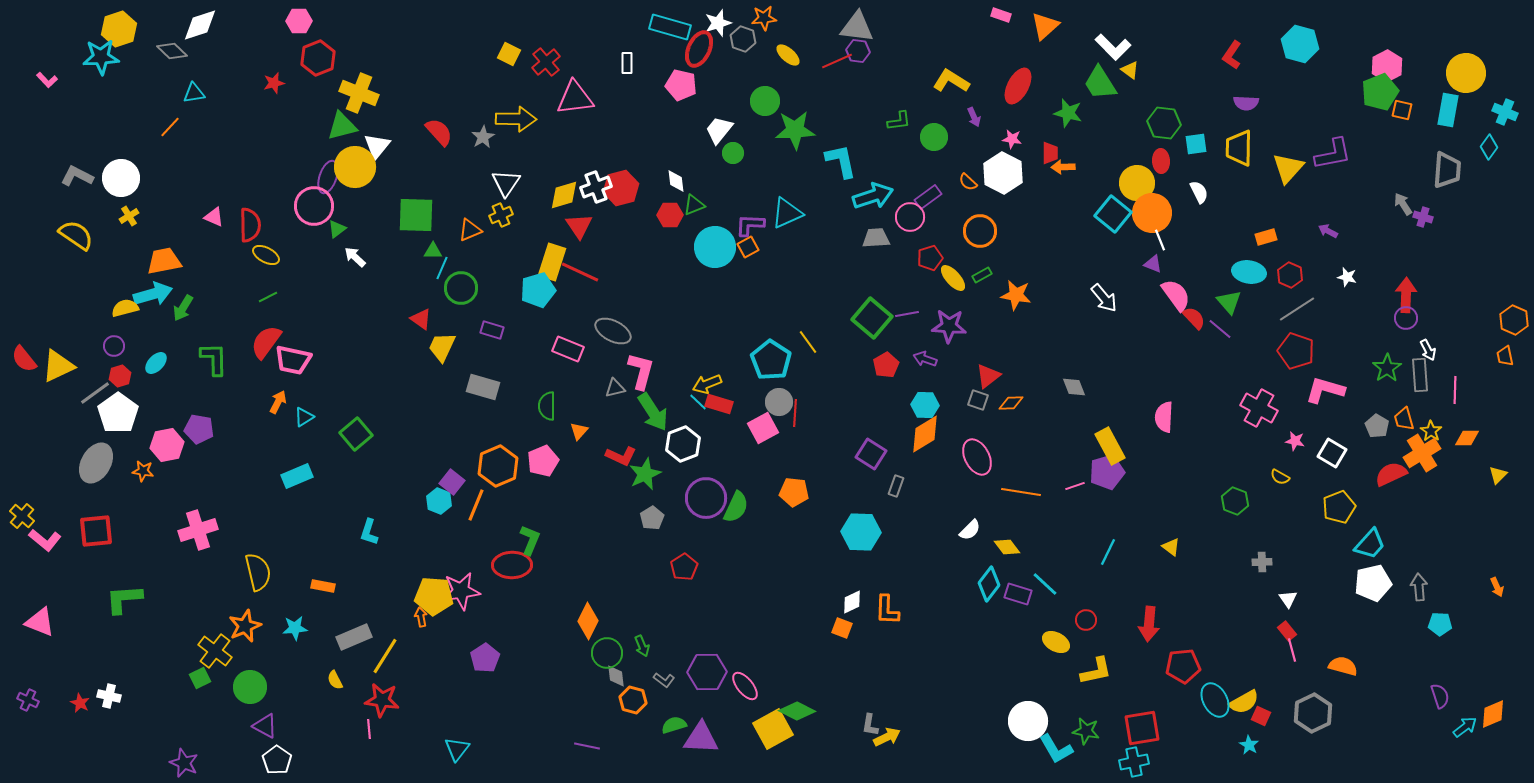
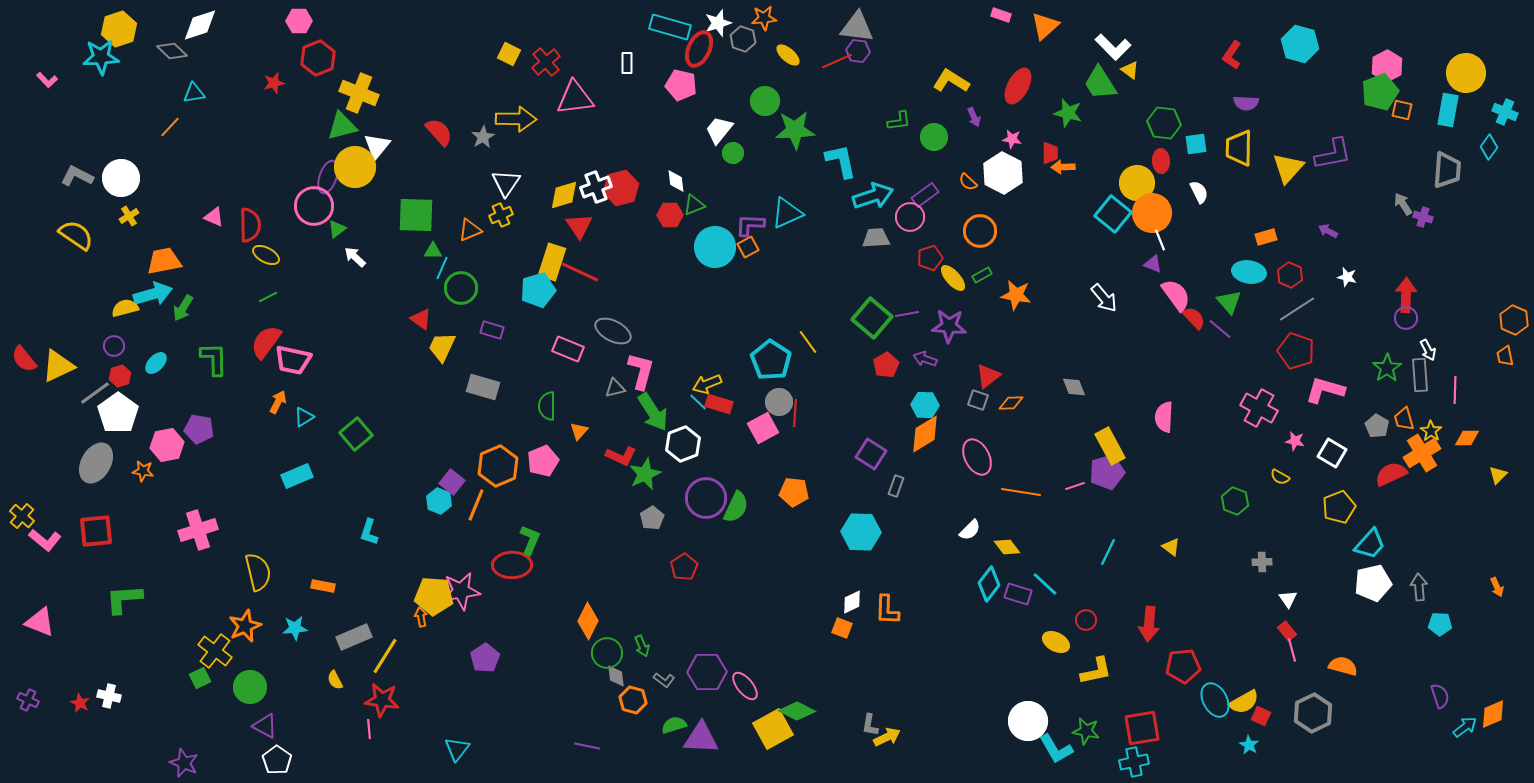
purple rectangle at (928, 197): moved 3 px left, 2 px up
